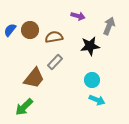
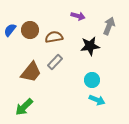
brown trapezoid: moved 3 px left, 6 px up
